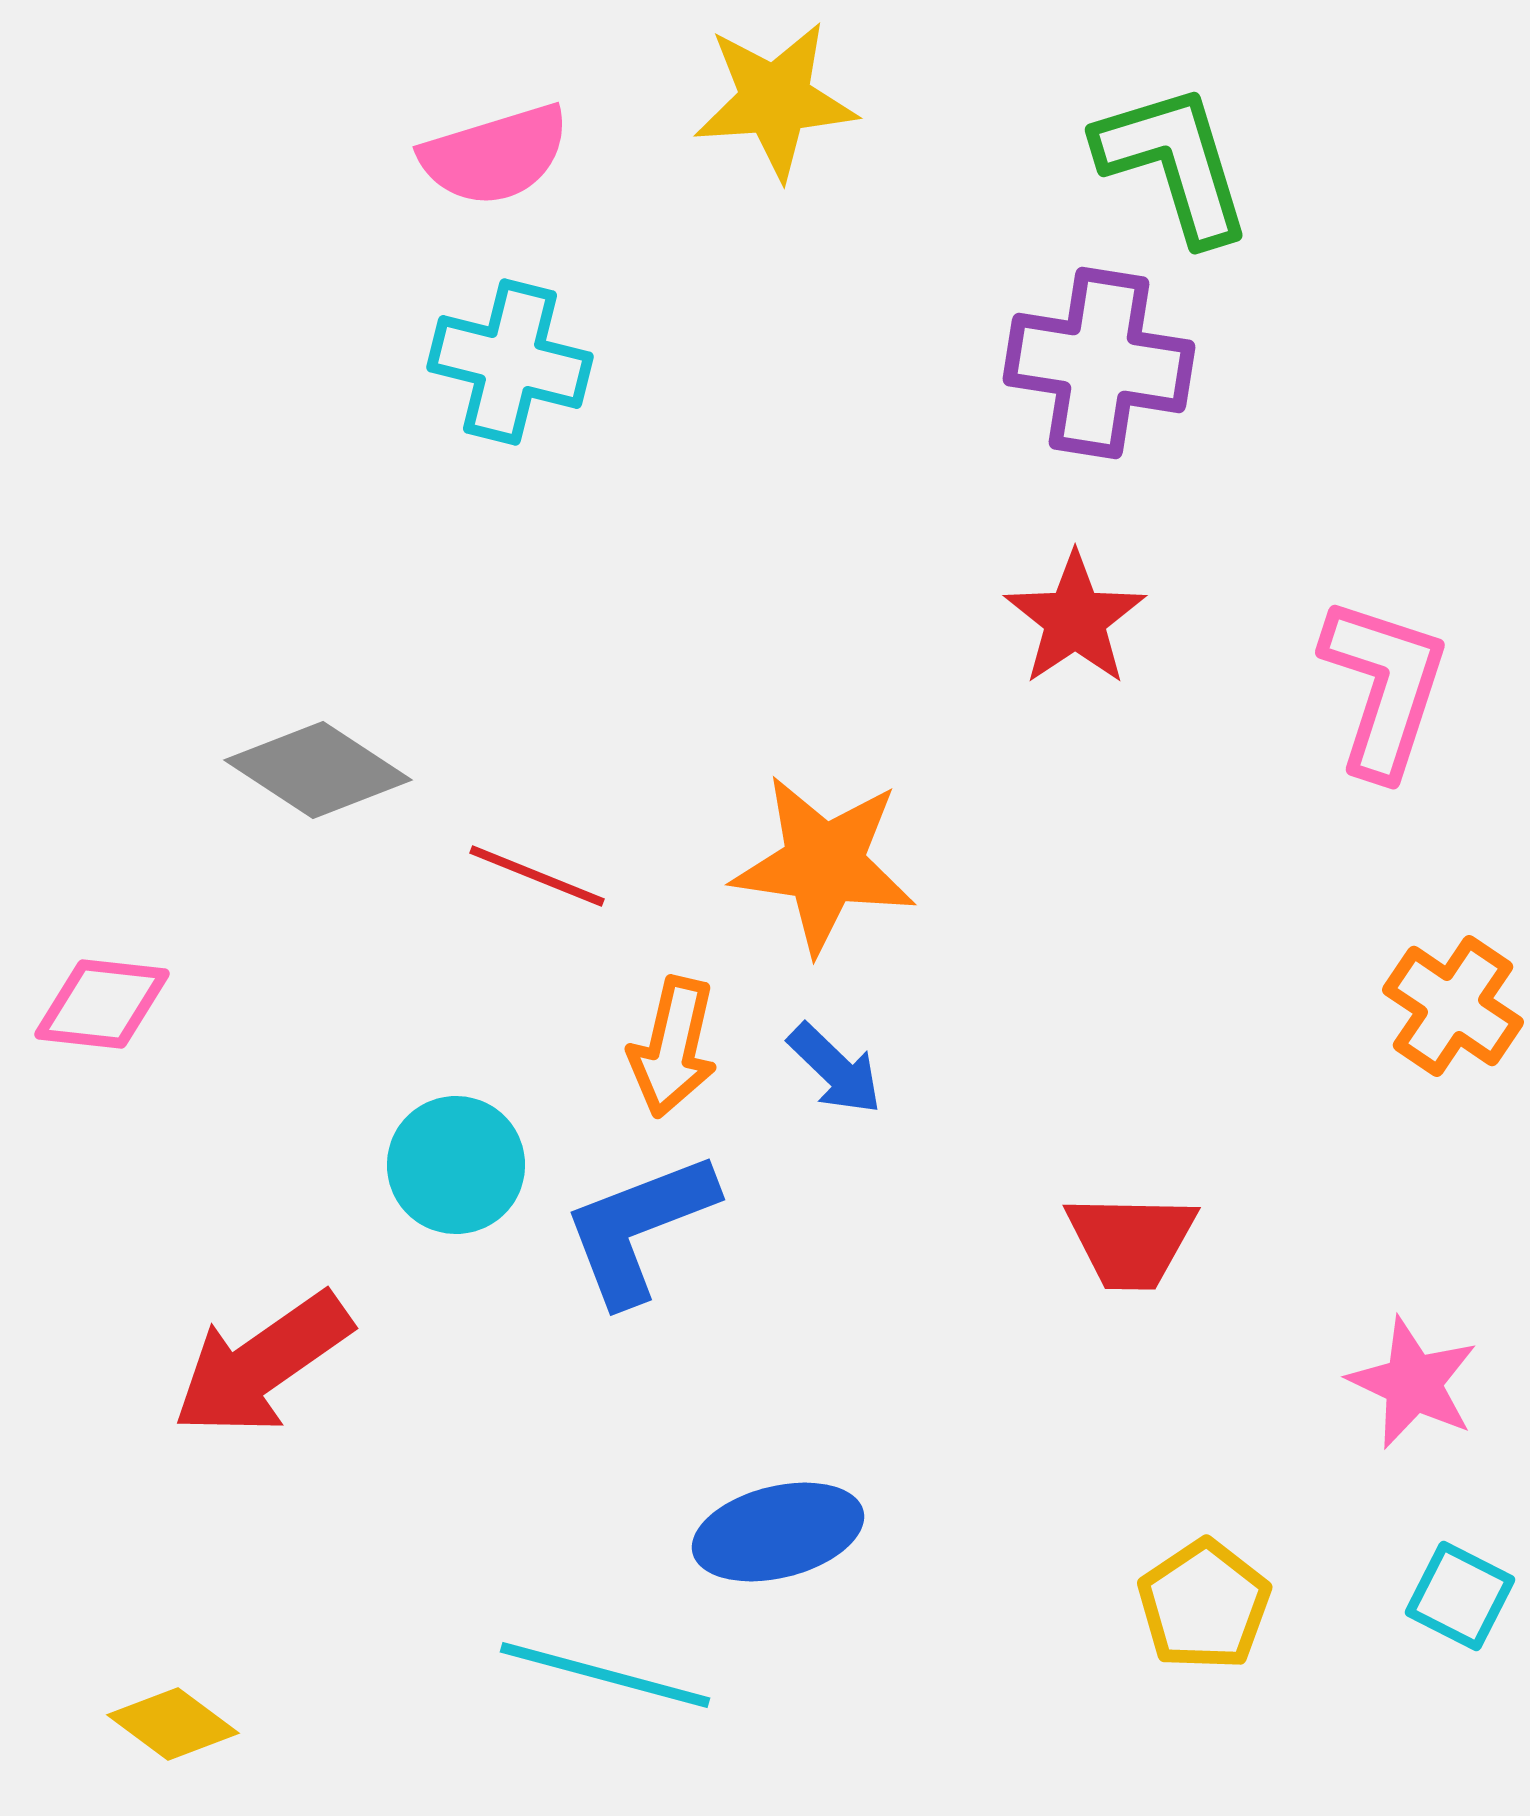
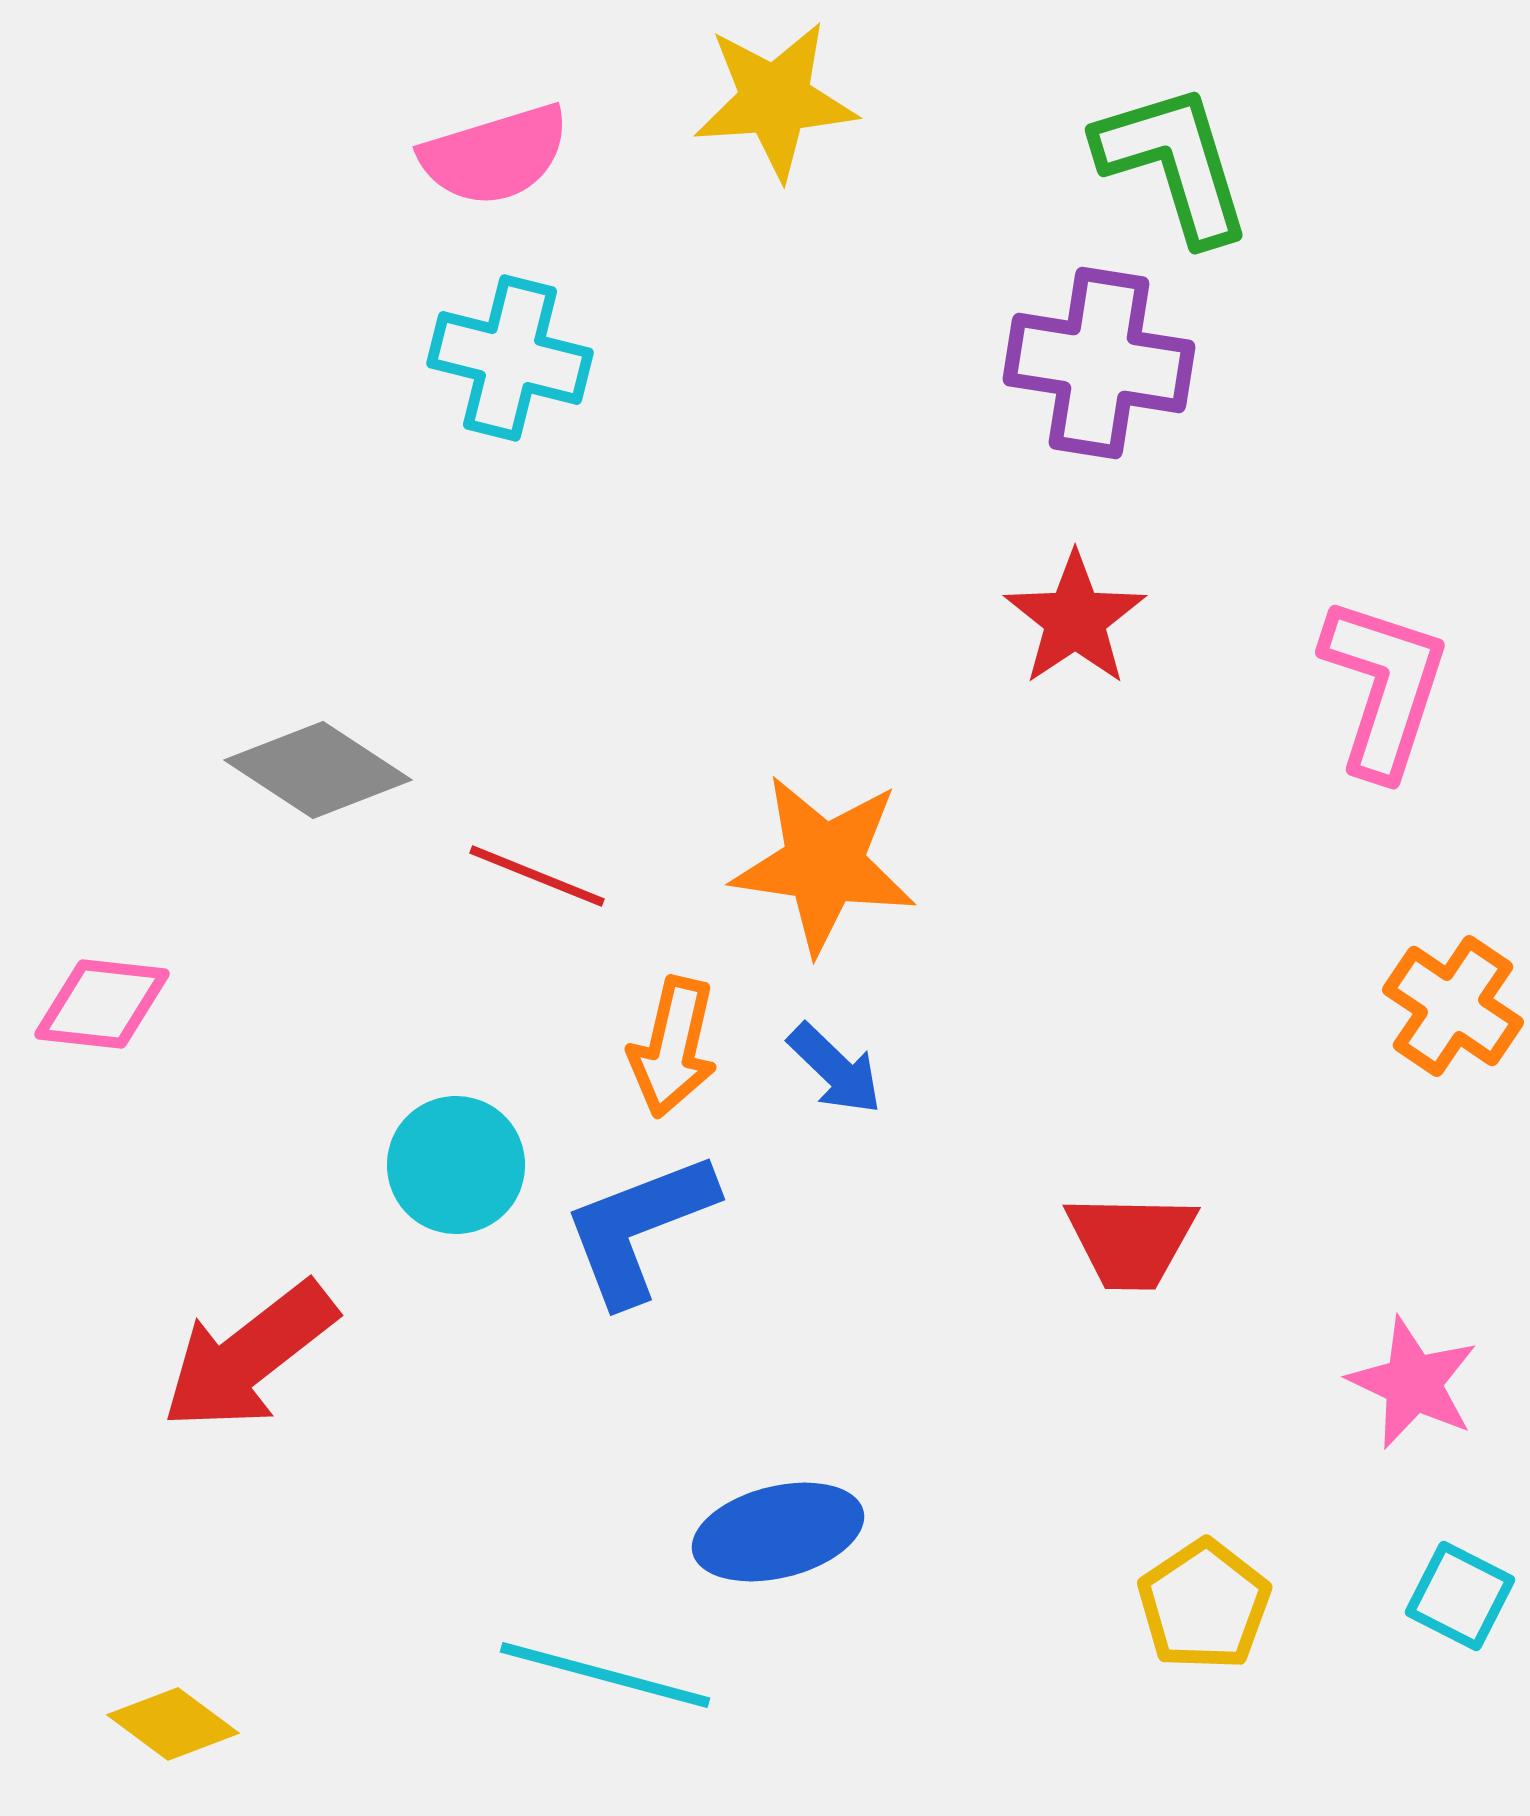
cyan cross: moved 4 px up
red arrow: moved 13 px left, 8 px up; rotated 3 degrees counterclockwise
